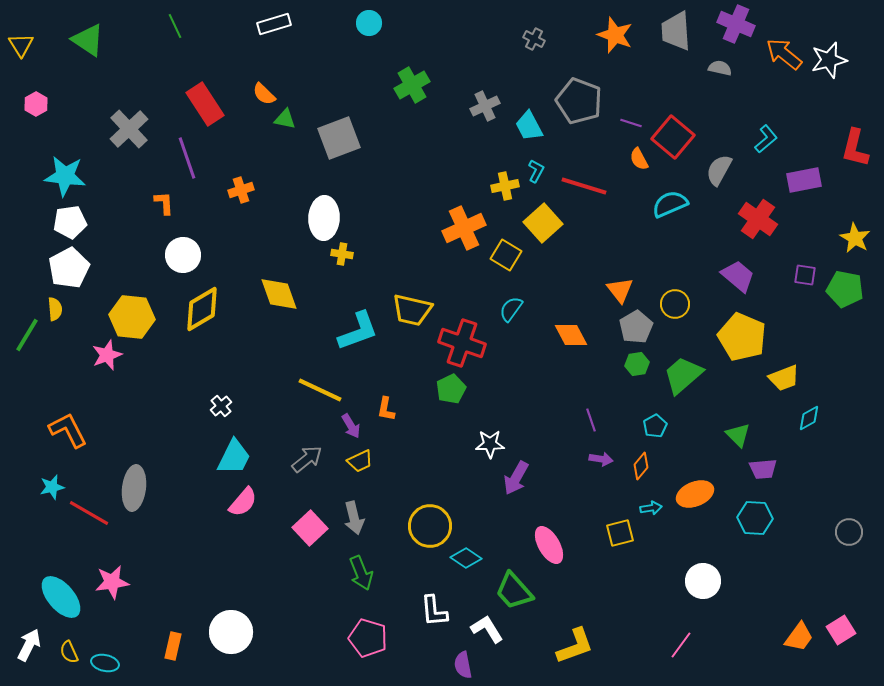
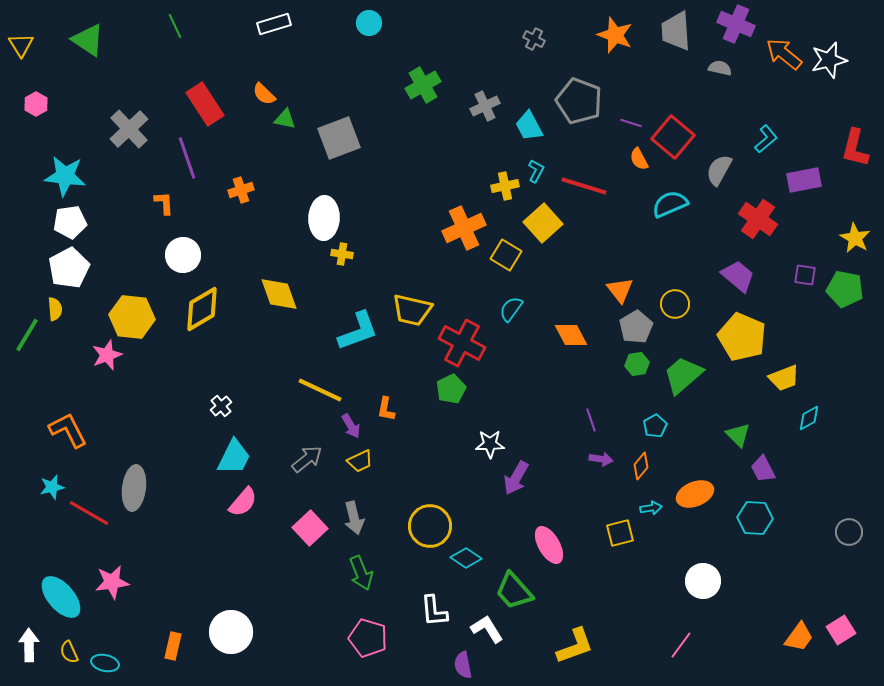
green cross at (412, 85): moved 11 px right
red cross at (462, 343): rotated 9 degrees clockwise
purple trapezoid at (763, 469): rotated 68 degrees clockwise
white arrow at (29, 645): rotated 28 degrees counterclockwise
